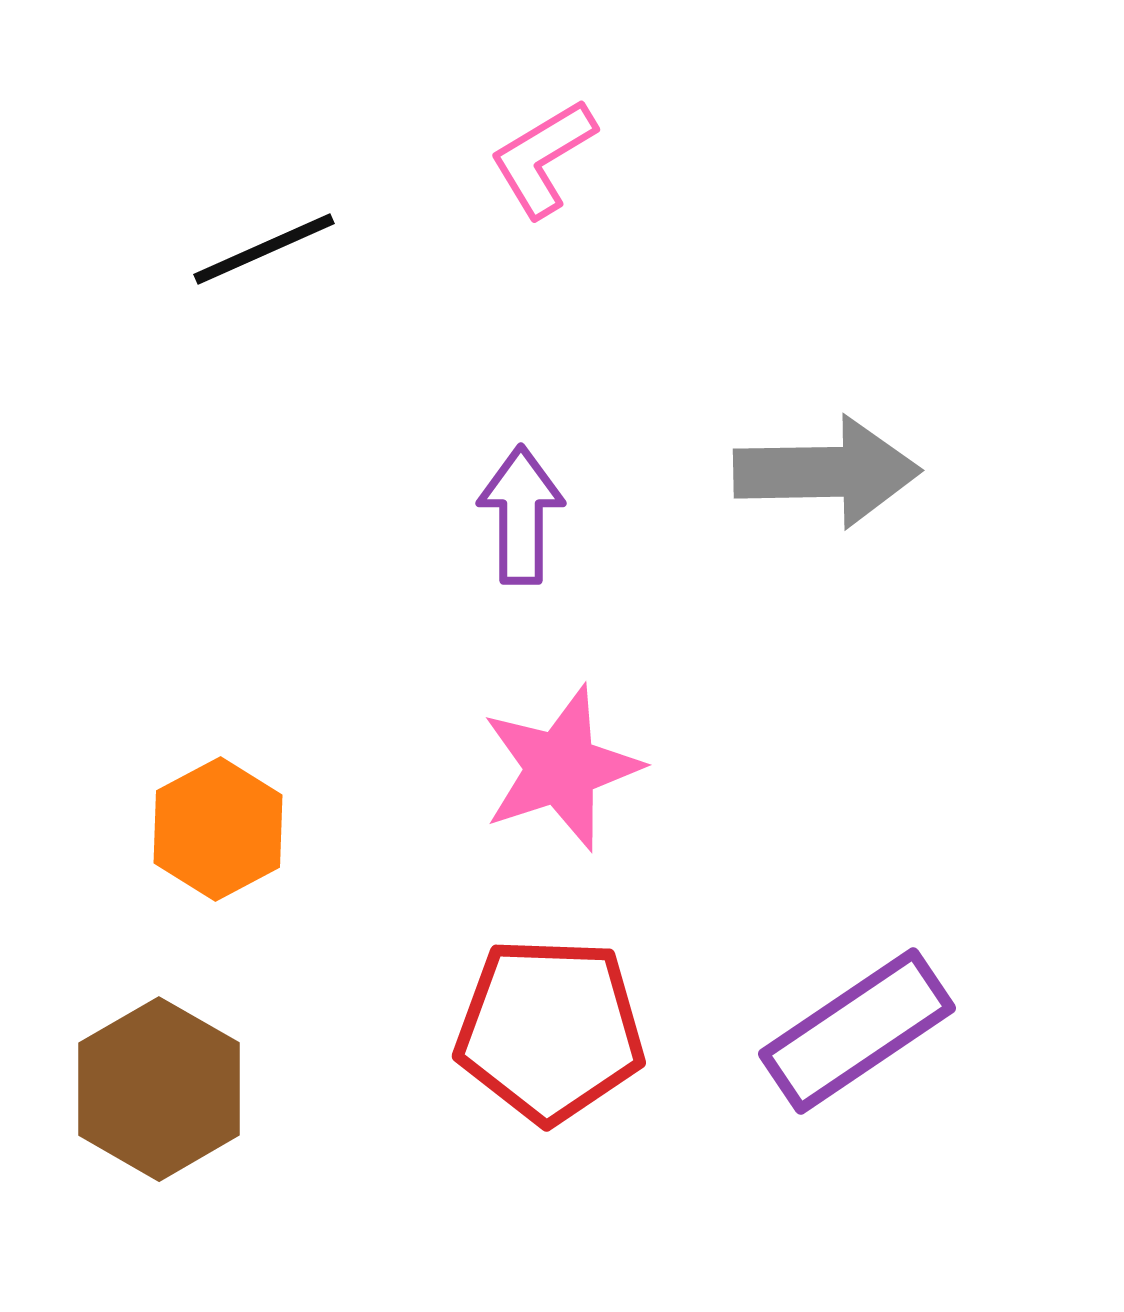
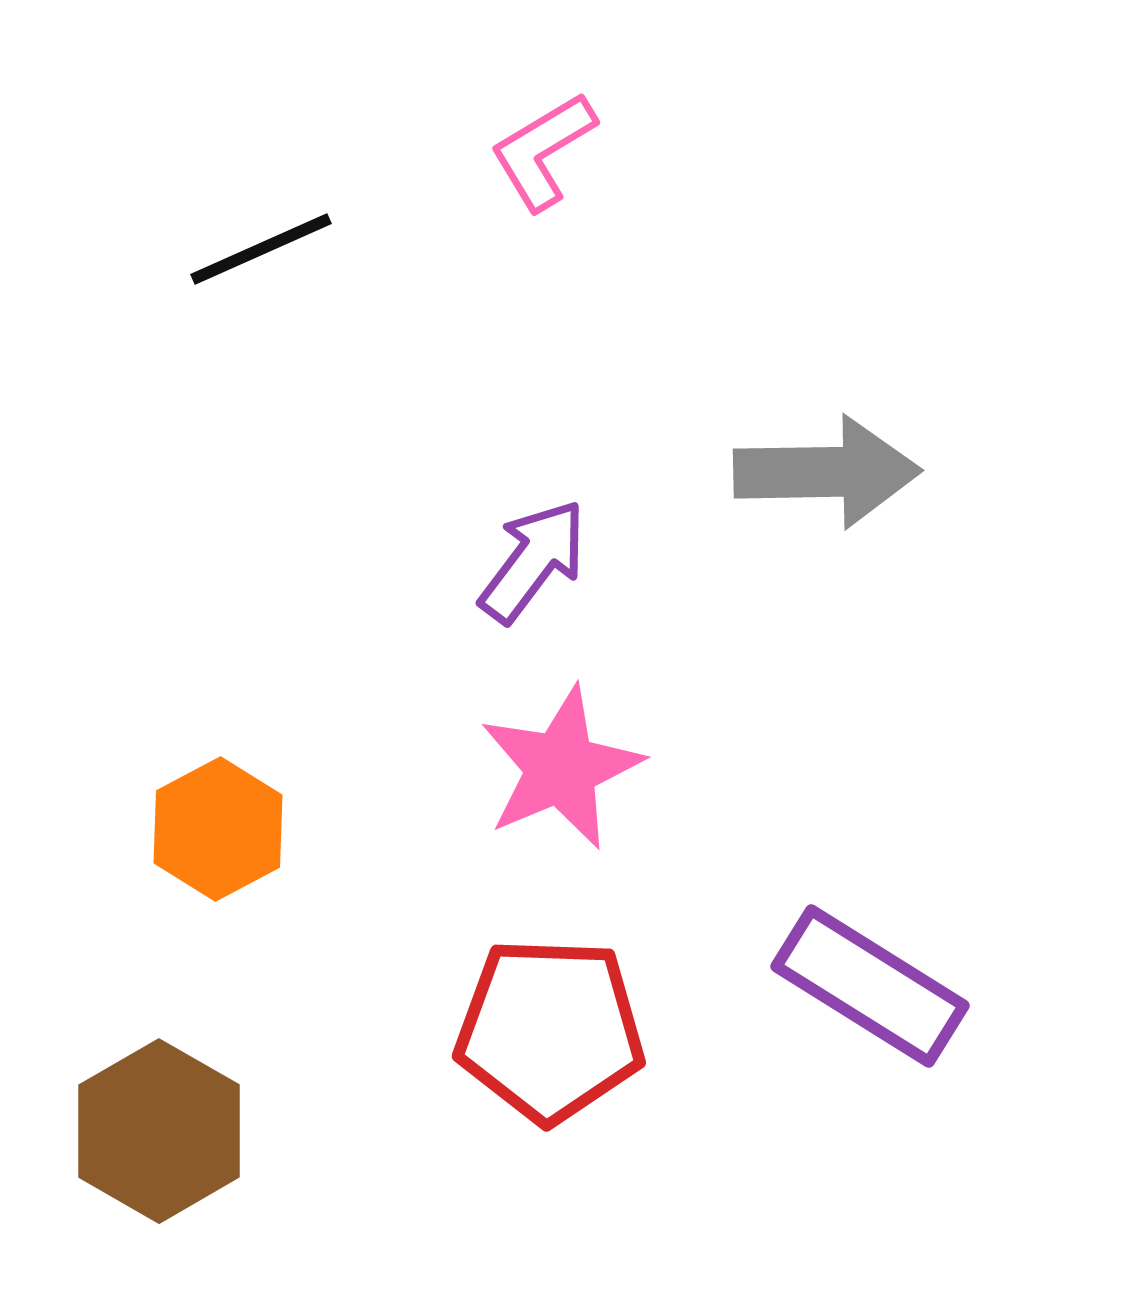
pink L-shape: moved 7 px up
black line: moved 3 px left
purple arrow: moved 12 px right, 46 px down; rotated 37 degrees clockwise
pink star: rotated 5 degrees counterclockwise
purple rectangle: moved 13 px right, 45 px up; rotated 66 degrees clockwise
brown hexagon: moved 42 px down
